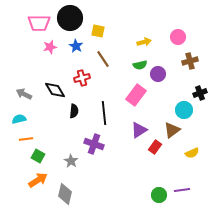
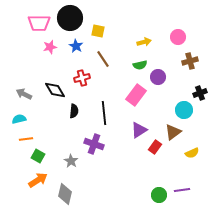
purple circle: moved 3 px down
brown triangle: moved 1 px right, 2 px down
